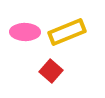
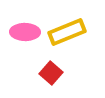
red square: moved 2 px down
